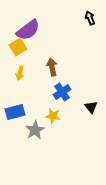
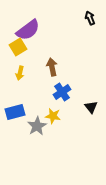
gray star: moved 2 px right, 4 px up
